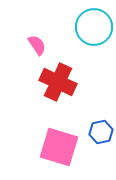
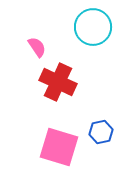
cyan circle: moved 1 px left
pink semicircle: moved 2 px down
